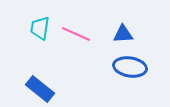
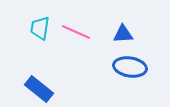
pink line: moved 2 px up
blue rectangle: moved 1 px left
